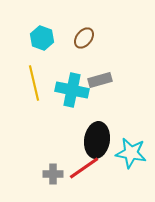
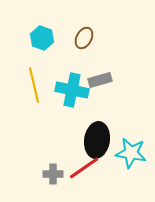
brown ellipse: rotated 10 degrees counterclockwise
yellow line: moved 2 px down
